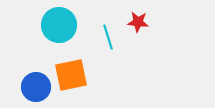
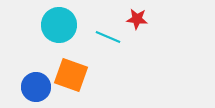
red star: moved 1 px left, 3 px up
cyan line: rotated 50 degrees counterclockwise
orange square: rotated 32 degrees clockwise
